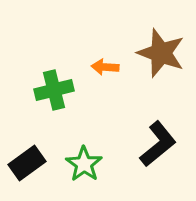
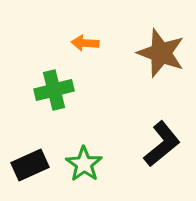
orange arrow: moved 20 px left, 24 px up
black L-shape: moved 4 px right
black rectangle: moved 3 px right, 2 px down; rotated 12 degrees clockwise
